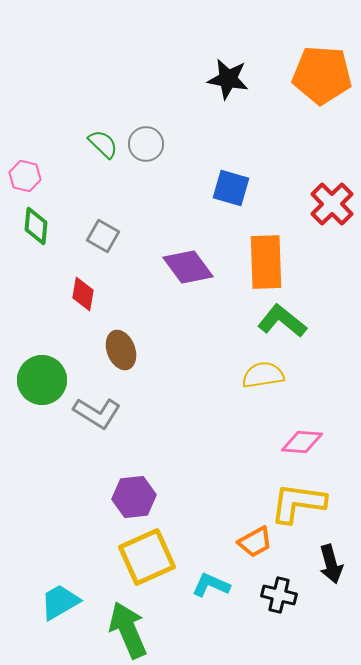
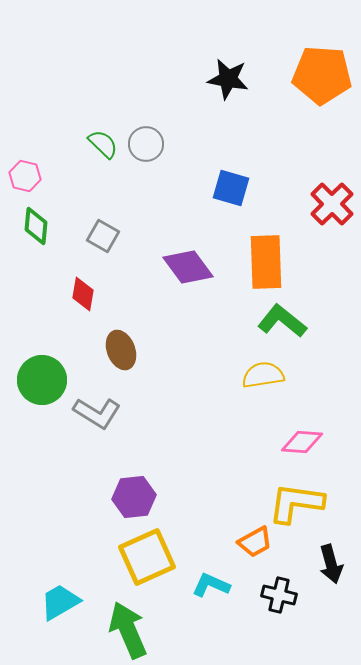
yellow L-shape: moved 2 px left
